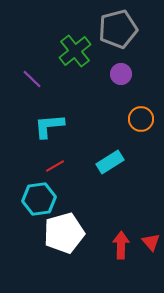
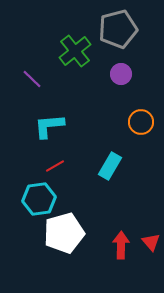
orange circle: moved 3 px down
cyan rectangle: moved 4 px down; rotated 28 degrees counterclockwise
